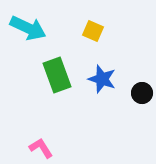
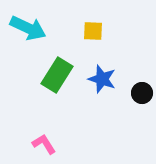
yellow square: rotated 20 degrees counterclockwise
green rectangle: rotated 52 degrees clockwise
pink L-shape: moved 3 px right, 4 px up
